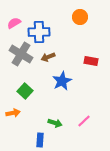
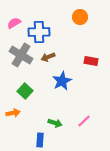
gray cross: moved 1 px down
